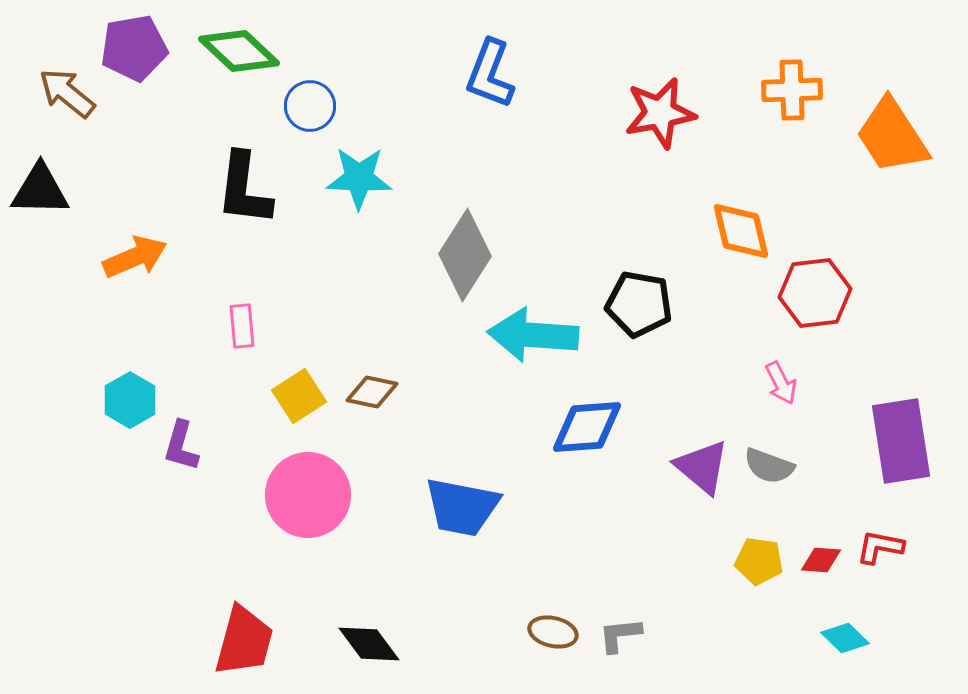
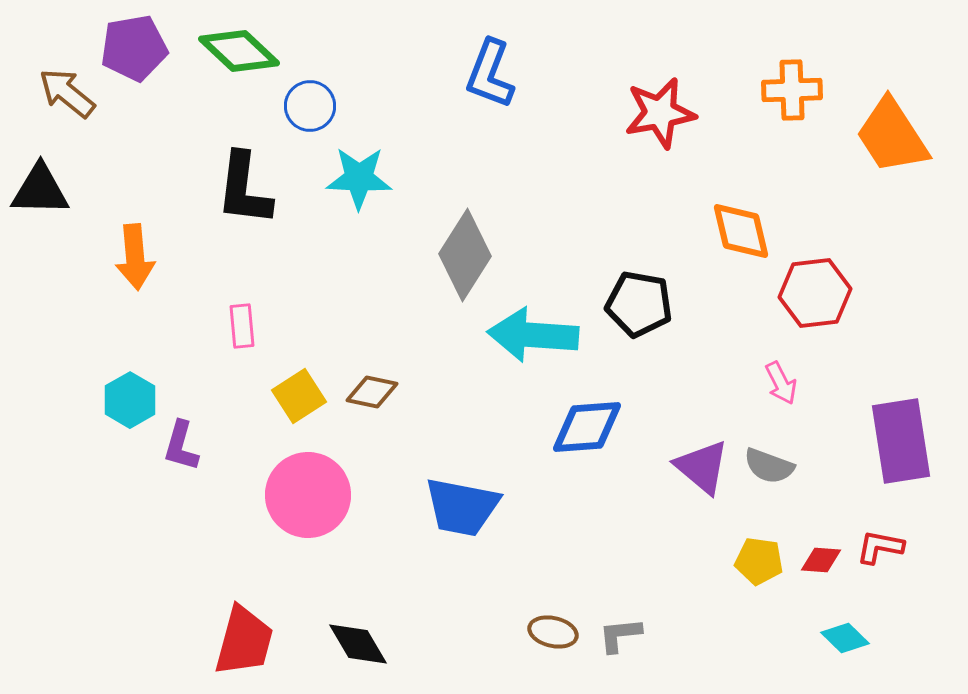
orange arrow: rotated 108 degrees clockwise
black diamond: moved 11 px left; rotated 6 degrees clockwise
